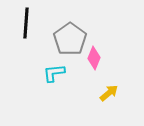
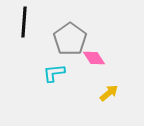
black line: moved 2 px left, 1 px up
pink diamond: rotated 55 degrees counterclockwise
